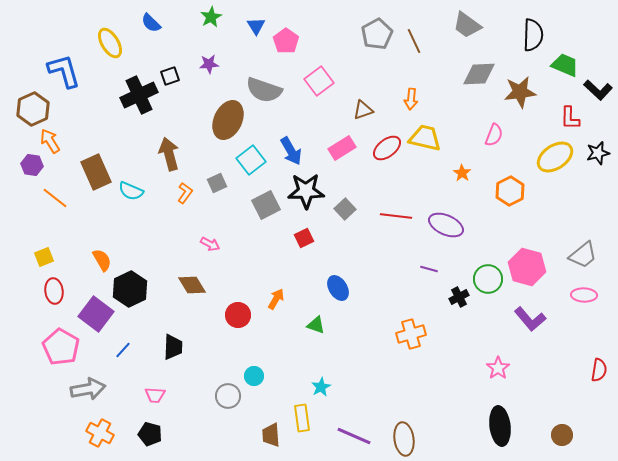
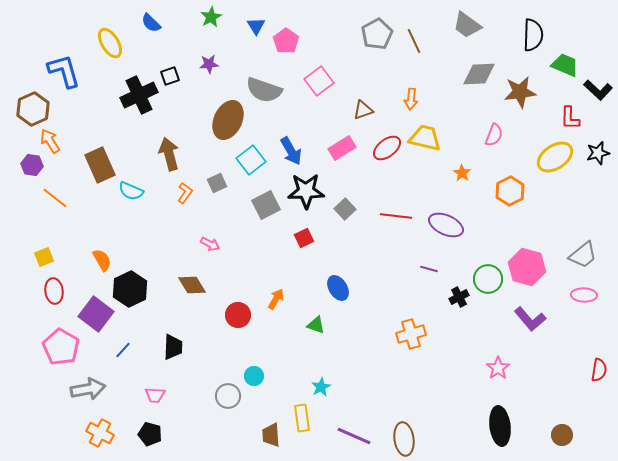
brown rectangle at (96, 172): moved 4 px right, 7 px up
